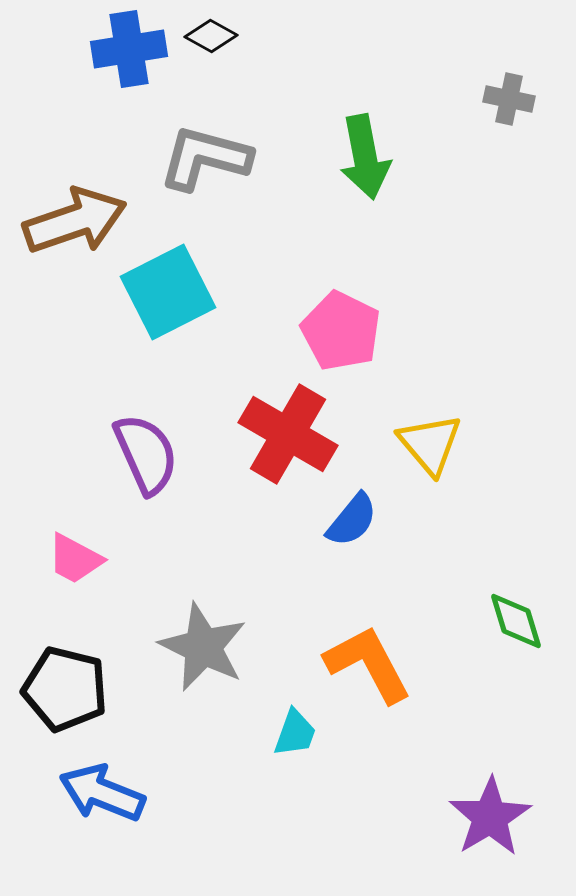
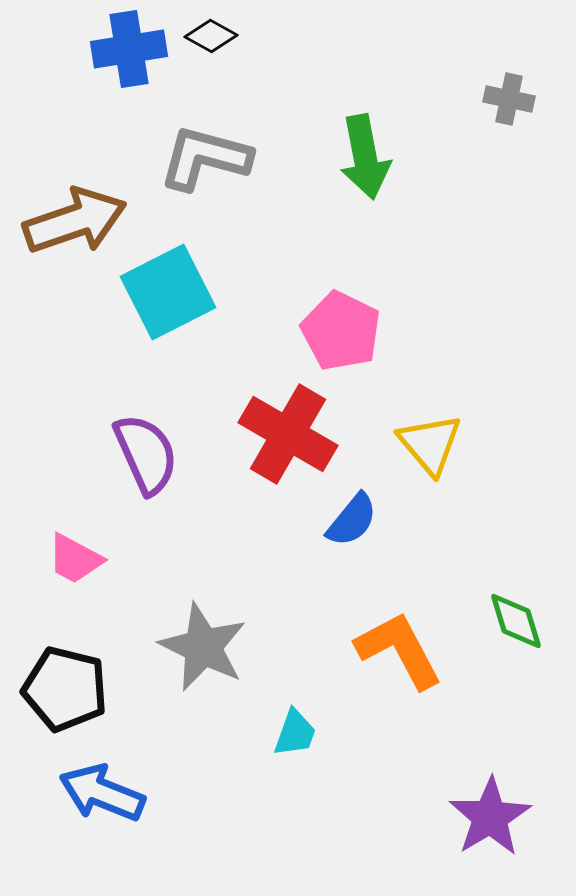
orange L-shape: moved 31 px right, 14 px up
